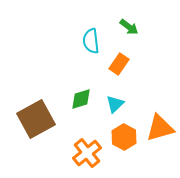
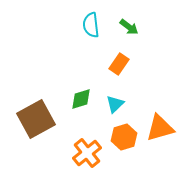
cyan semicircle: moved 16 px up
orange hexagon: rotated 15 degrees clockwise
